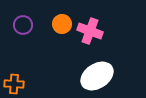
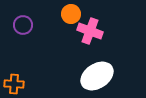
orange circle: moved 9 px right, 10 px up
